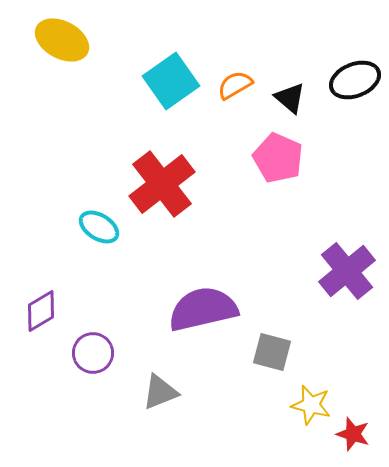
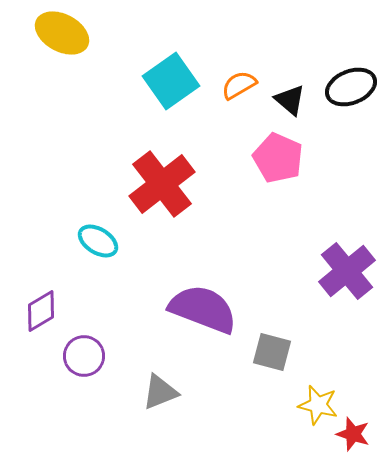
yellow ellipse: moved 7 px up
black ellipse: moved 4 px left, 7 px down
orange semicircle: moved 4 px right
black triangle: moved 2 px down
cyan ellipse: moved 1 px left, 14 px down
purple semicircle: rotated 34 degrees clockwise
purple circle: moved 9 px left, 3 px down
yellow star: moved 7 px right
